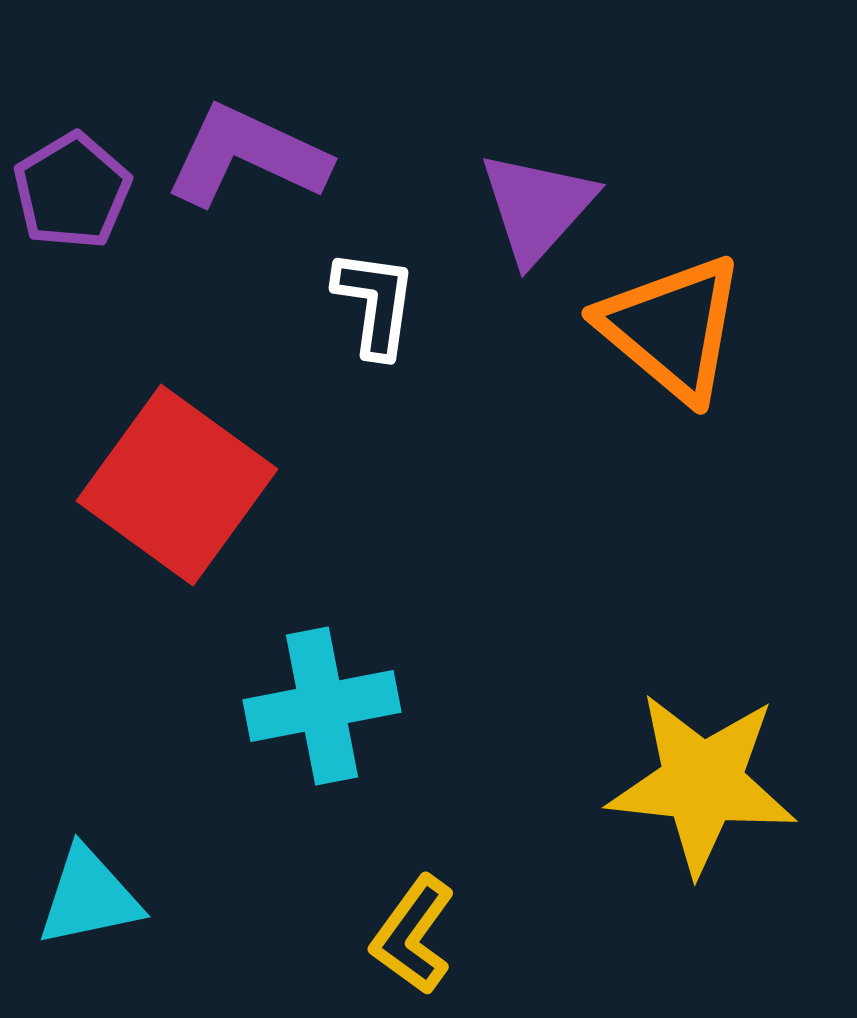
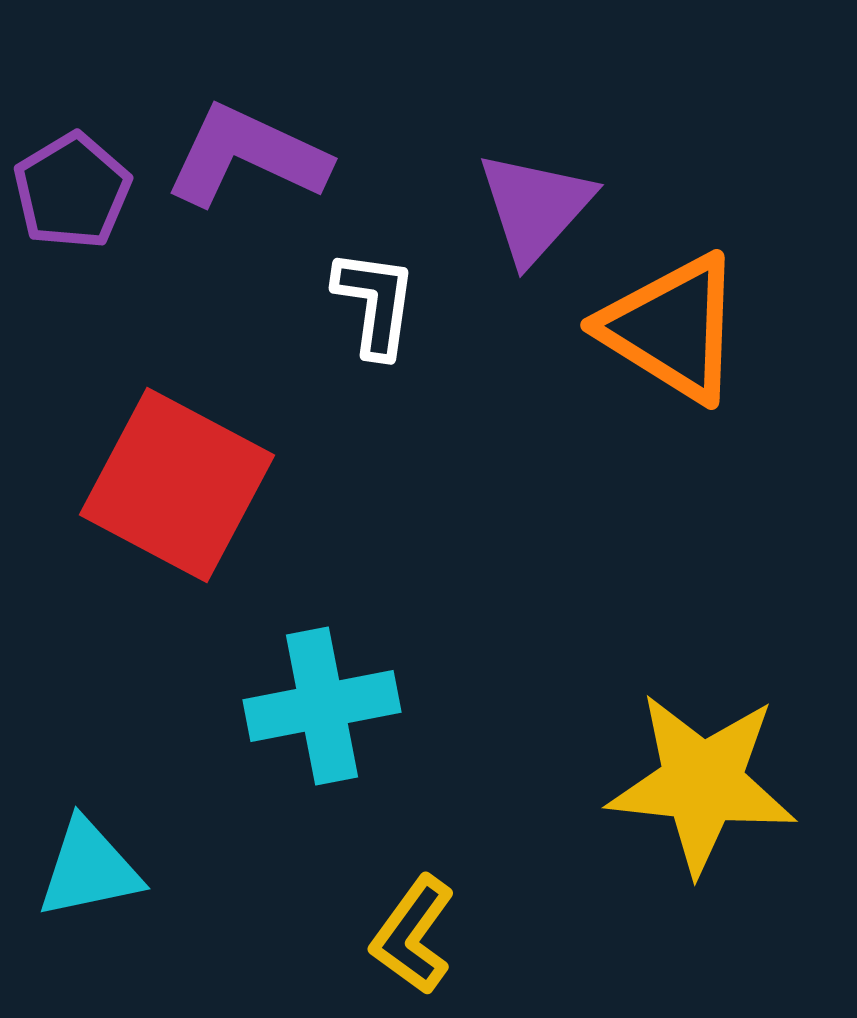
purple triangle: moved 2 px left
orange triangle: rotated 8 degrees counterclockwise
red square: rotated 8 degrees counterclockwise
cyan triangle: moved 28 px up
